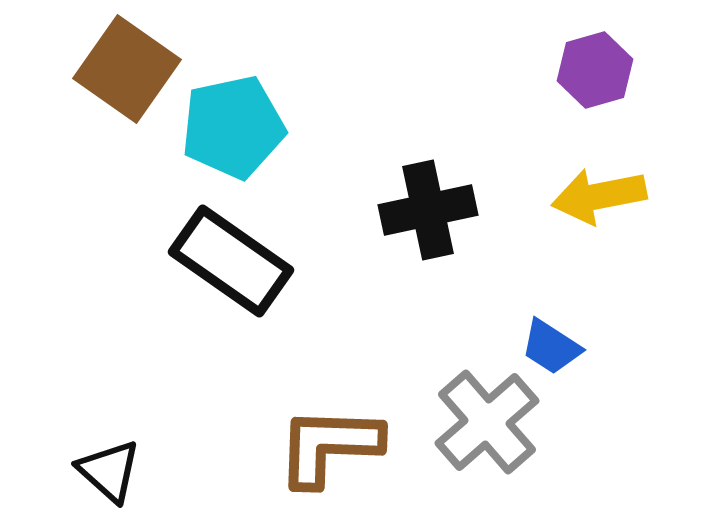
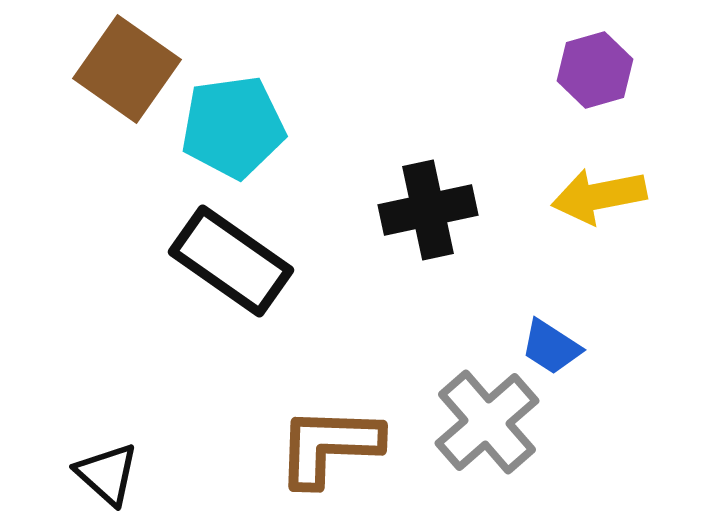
cyan pentagon: rotated 4 degrees clockwise
black triangle: moved 2 px left, 3 px down
